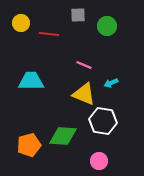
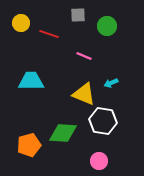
red line: rotated 12 degrees clockwise
pink line: moved 9 px up
green diamond: moved 3 px up
